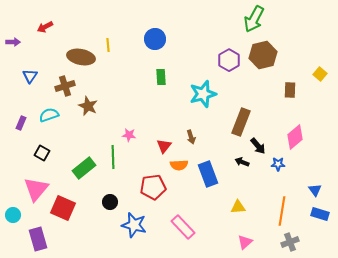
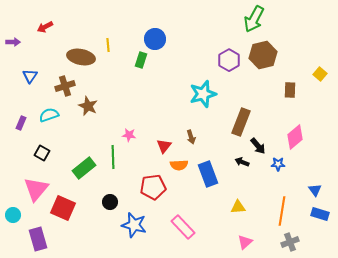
green rectangle at (161, 77): moved 20 px left, 17 px up; rotated 21 degrees clockwise
